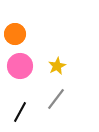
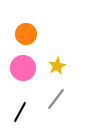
orange circle: moved 11 px right
pink circle: moved 3 px right, 2 px down
